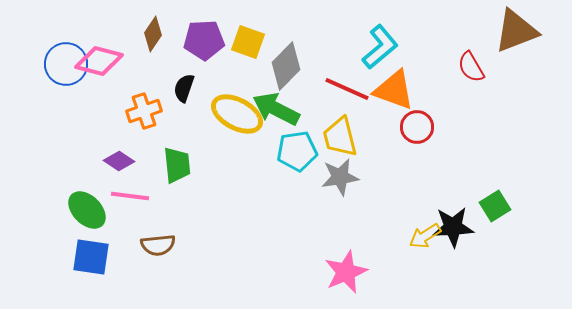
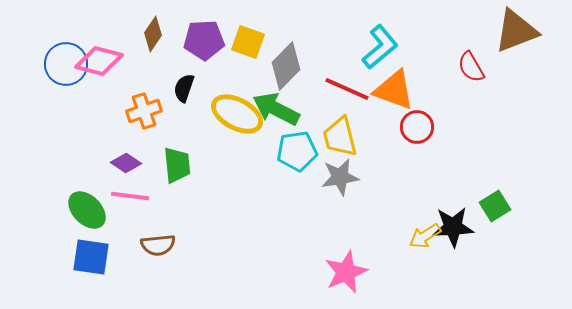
purple diamond: moved 7 px right, 2 px down
